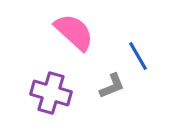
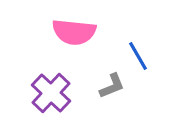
pink semicircle: rotated 144 degrees clockwise
purple cross: rotated 27 degrees clockwise
